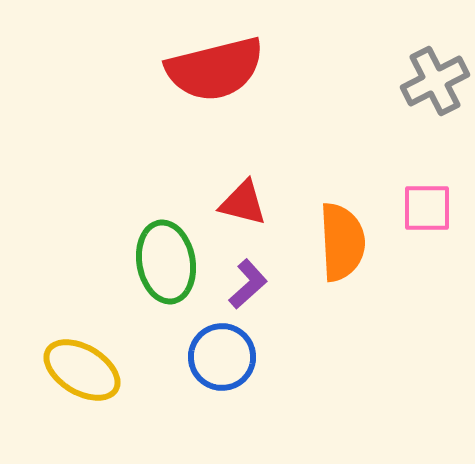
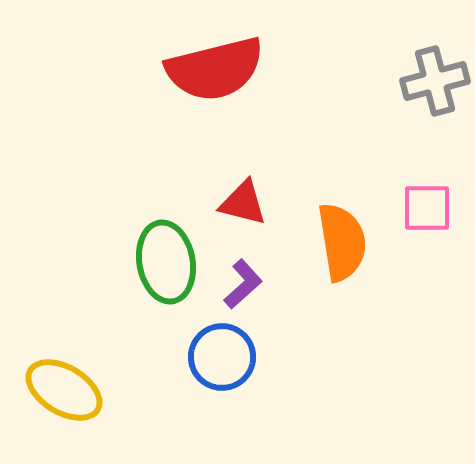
gray cross: rotated 12 degrees clockwise
orange semicircle: rotated 6 degrees counterclockwise
purple L-shape: moved 5 px left
yellow ellipse: moved 18 px left, 20 px down
